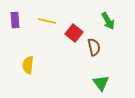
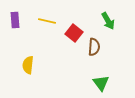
brown semicircle: rotated 18 degrees clockwise
